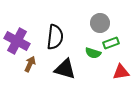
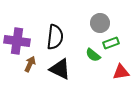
purple cross: rotated 20 degrees counterclockwise
green semicircle: moved 2 px down; rotated 21 degrees clockwise
black triangle: moved 5 px left; rotated 10 degrees clockwise
